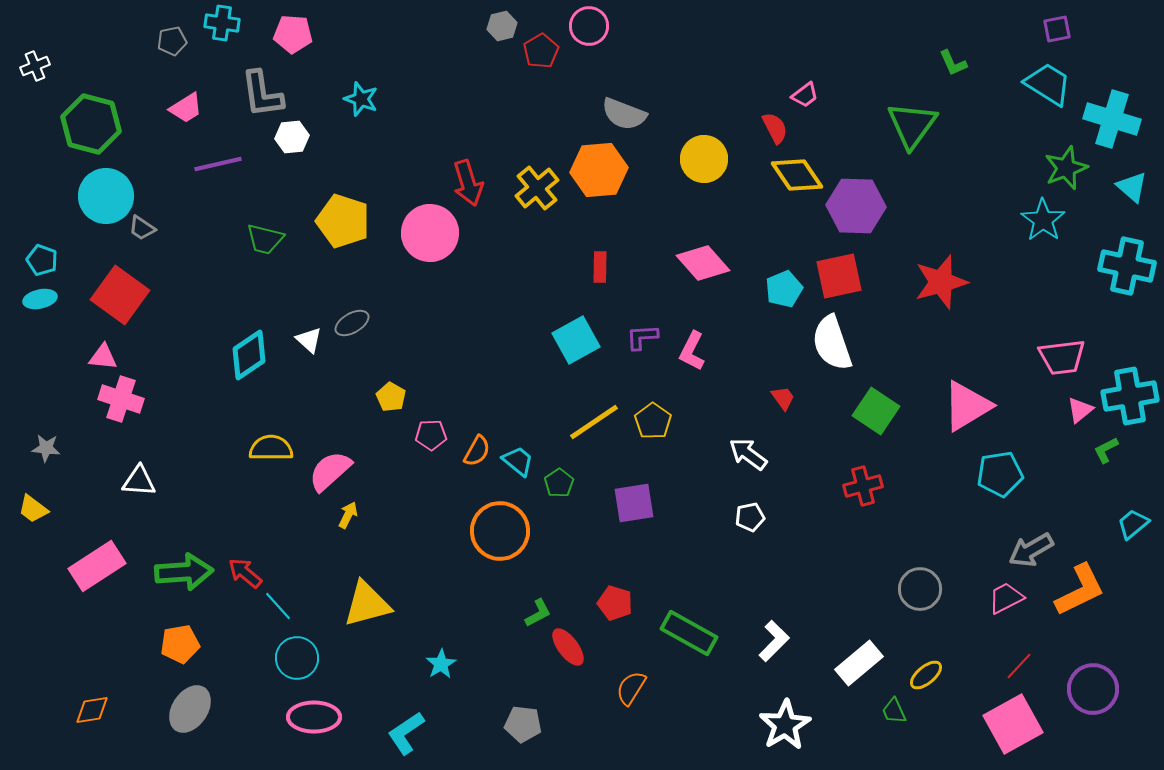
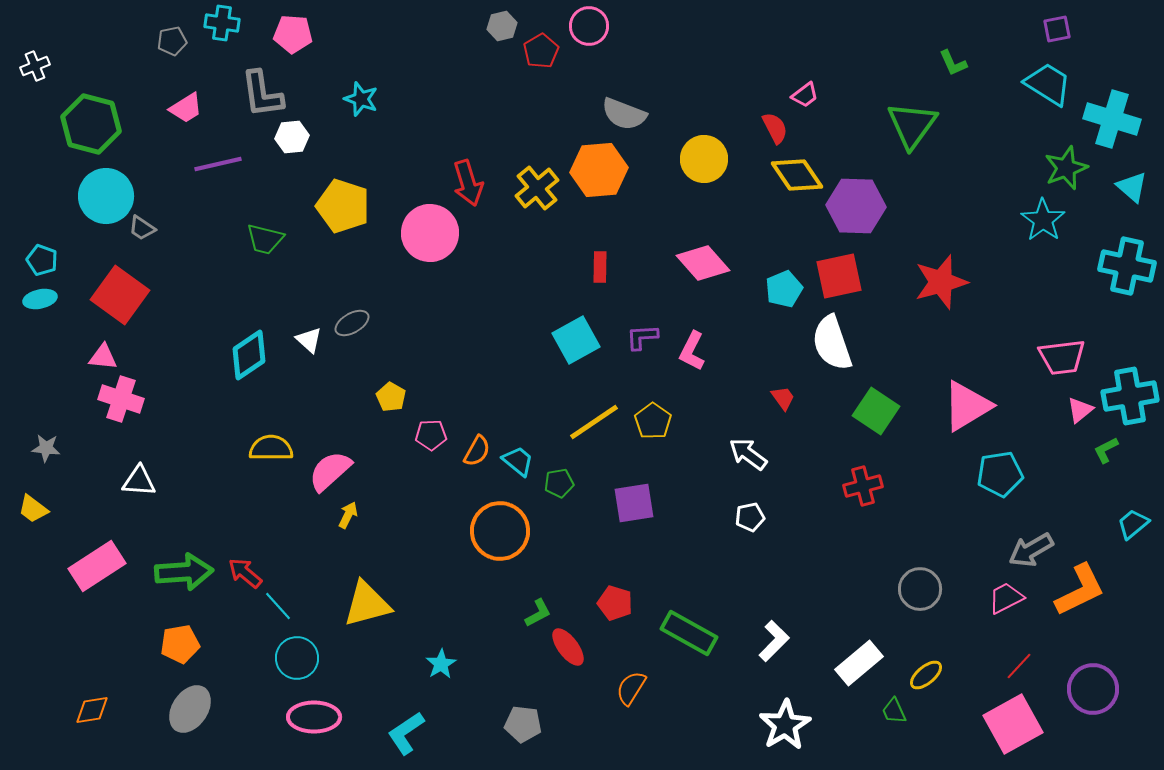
yellow pentagon at (343, 221): moved 15 px up
green pentagon at (559, 483): rotated 24 degrees clockwise
